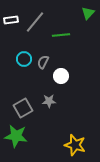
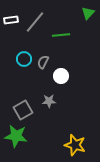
gray square: moved 2 px down
